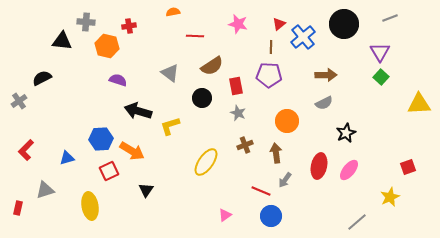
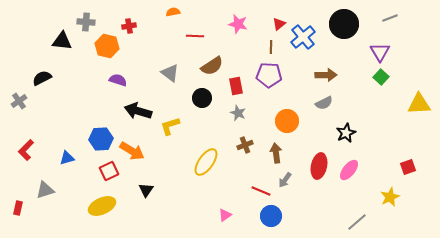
yellow ellipse at (90, 206): moved 12 px right; rotated 76 degrees clockwise
